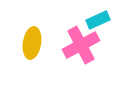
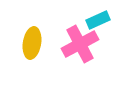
pink cross: moved 1 px left, 1 px up
